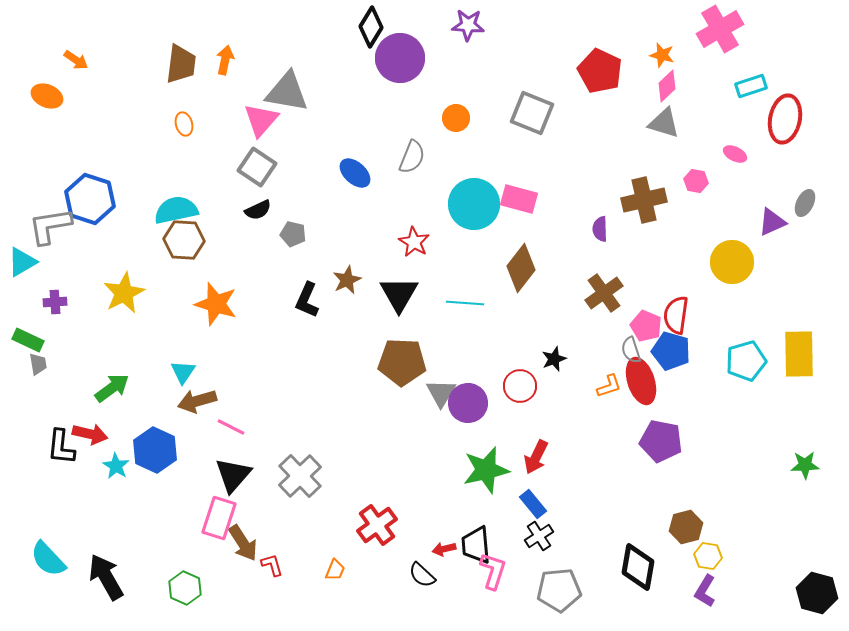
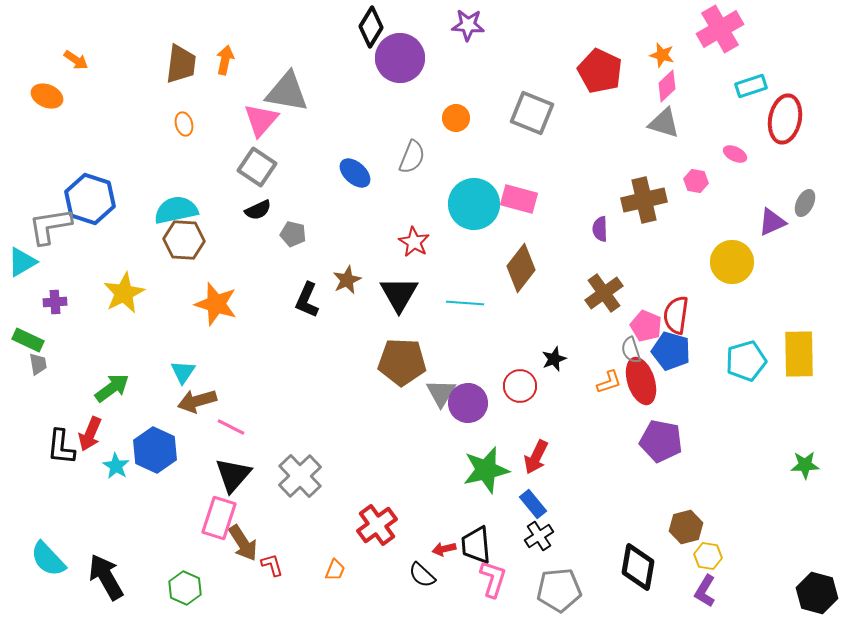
orange L-shape at (609, 386): moved 4 px up
red arrow at (90, 434): rotated 100 degrees clockwise
pink L-shape at (493, 571): moved 8 px down
